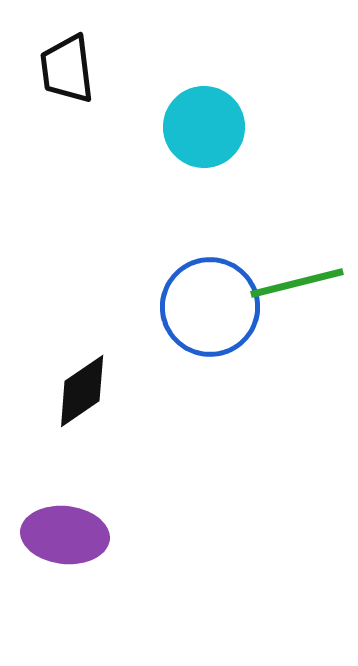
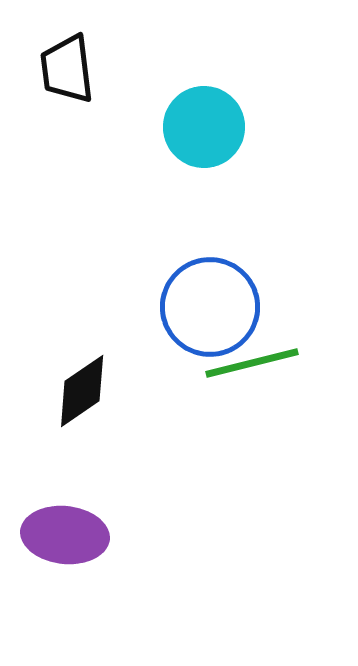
green line: moved 45 px left, 80 px down
